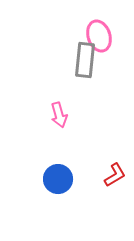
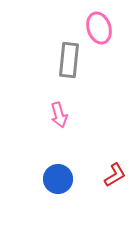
pink ellipse: moved 8 px up
gray rectangle: moved 16 px left
